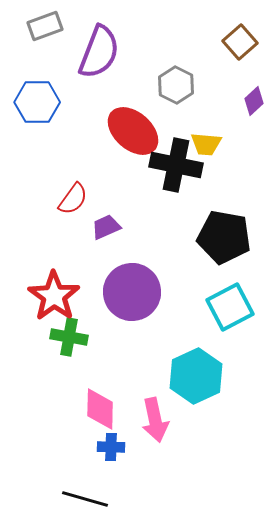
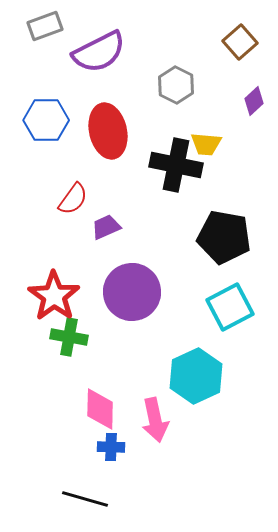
purple semicircle: rotated 42 degrees clockwise
blue hexagon: moved 9 px right, 18 px down
red ellipse: moved 25 px left; rotated 36 degrees clockwise
